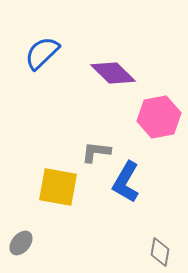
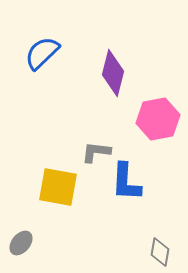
purple diamond: rotated 60 degrees clockwise
pink hexagon: moved 1 px left, 2 px down
blue L-shape: rotated 27 degrees counterclockwise
